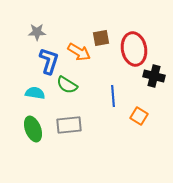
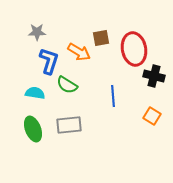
orange square: moved 13 px right
